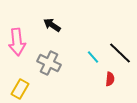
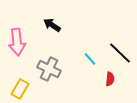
cyan line: moved 3 px left, 2 px down
gray cross: moved 6 px down
